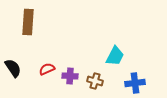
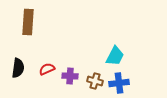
black semicircle: moved 5 px right; rotated 42 degrees clockwise
blue cross: moved 16 px left
